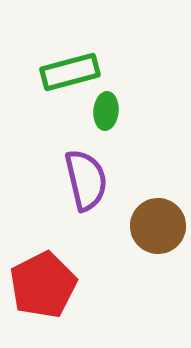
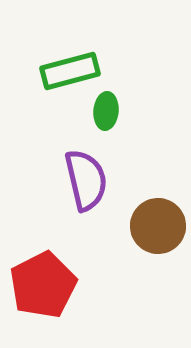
green rectangle: moved 1 px up
